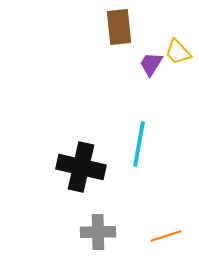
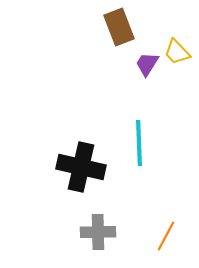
brown rectangle: rotated 15 degrees counterclockwise
yellow trapezoid: moved 1 px left
purple trapezoid: moved 4 px left
cyan line: moved 1 px up; rotated 12 degrees counterclockwise
orange line: rotated 44 degrees counterclockwise
